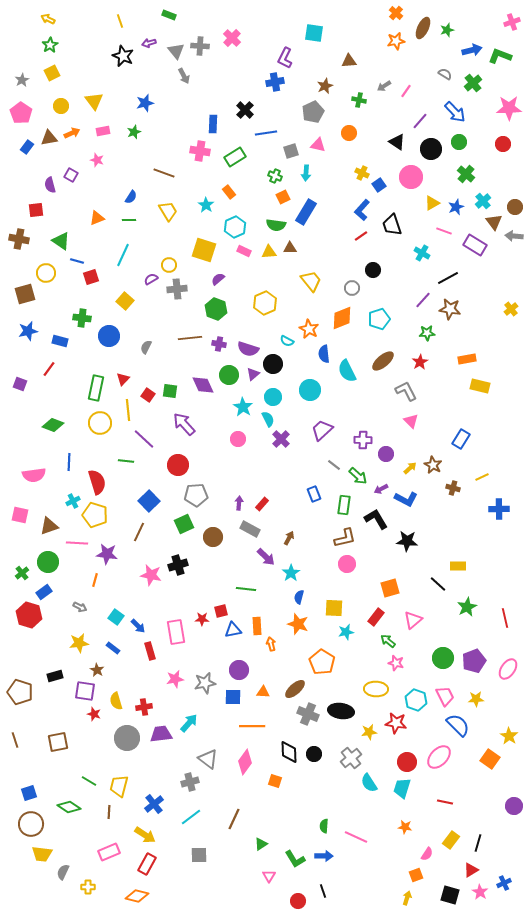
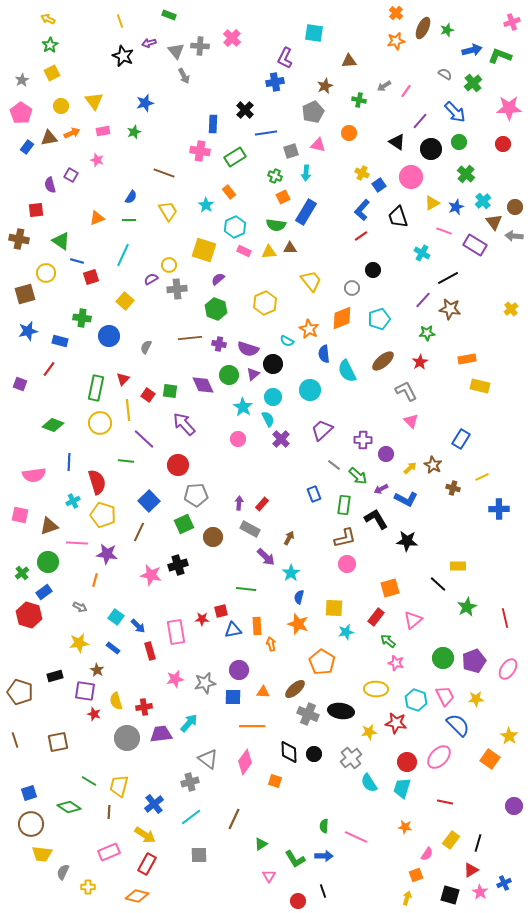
black trapezoid at (392, 225): moved 6 px right, 8 px up
yellow pentagon at (95, 515): moved 8 px right
